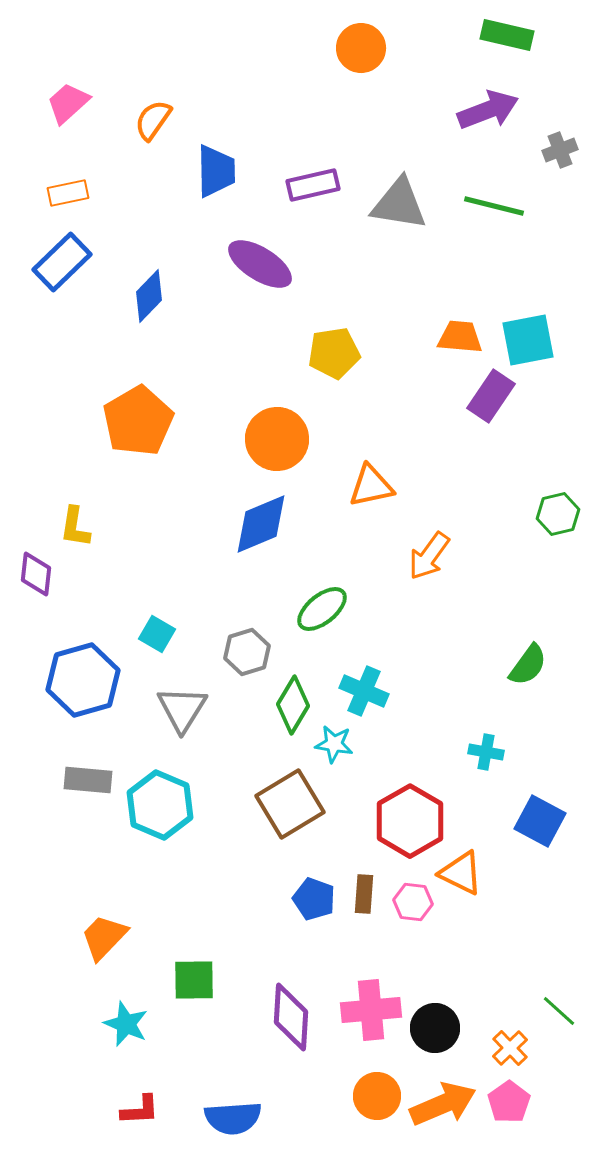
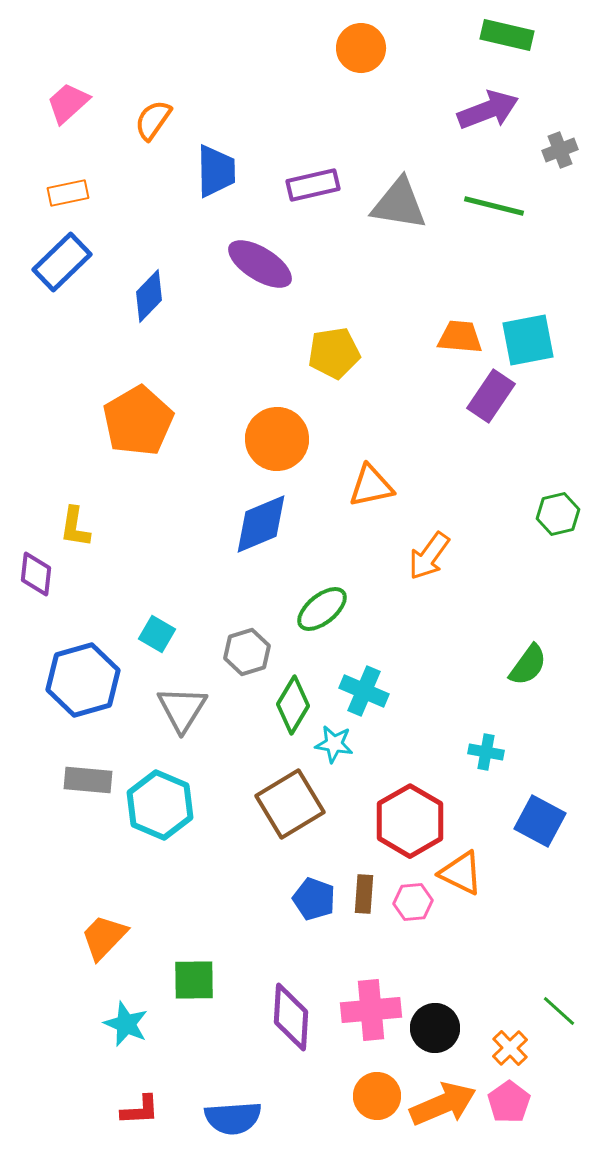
pink hexagon at (413, 902): rotated 12 degrees counterclockwise
